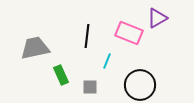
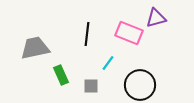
purple triangle: moved 1 px left; rotated 15 degrees clockwise
black line: moved 2 px up
cyan line: moved 1 px right, 2 px down; rotated 14 degrees clockwise
gray square: moved 1 px right, 1 px up
